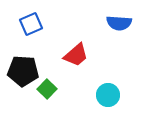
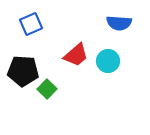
cyan circle: moved 34 px up
